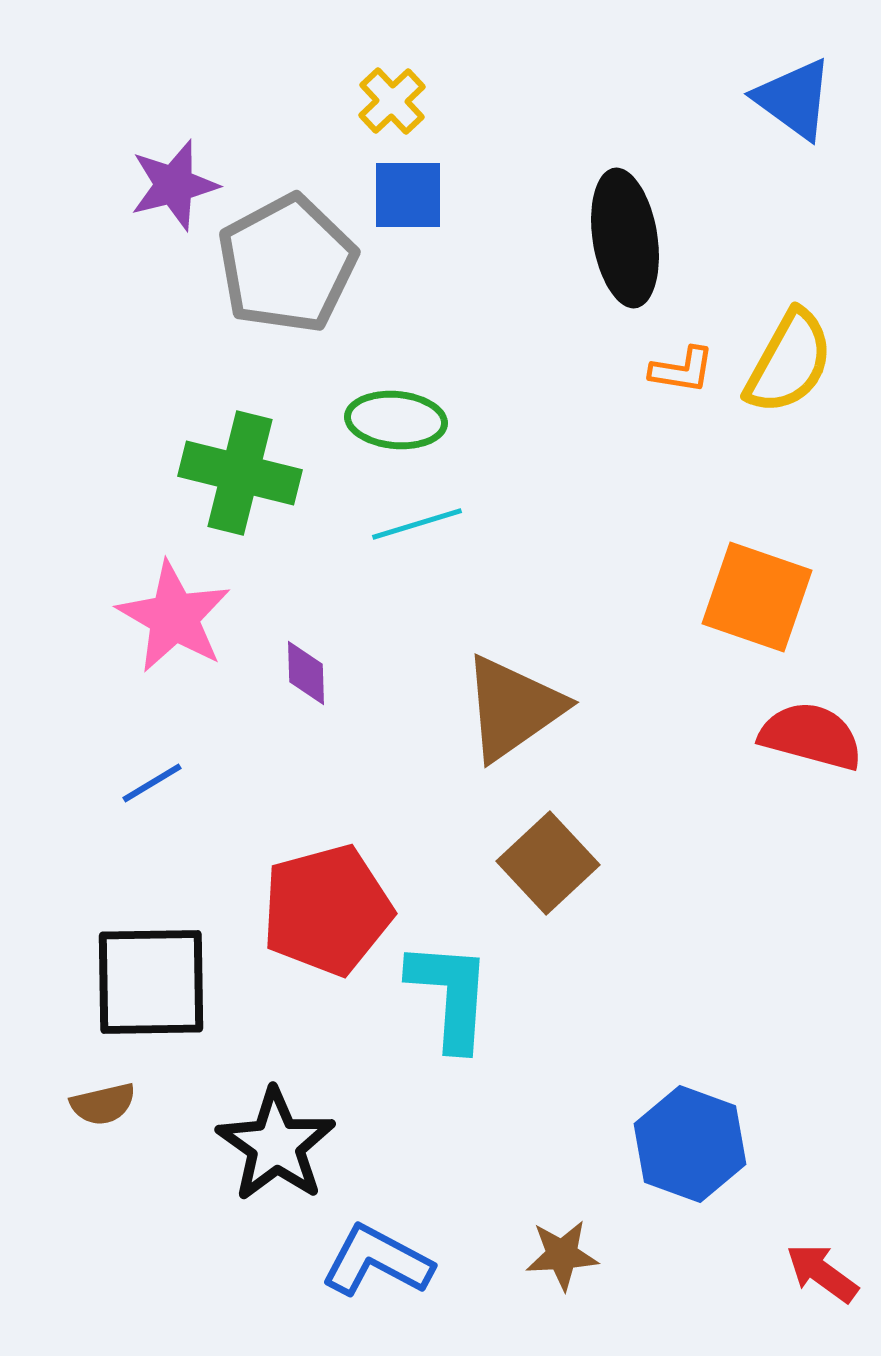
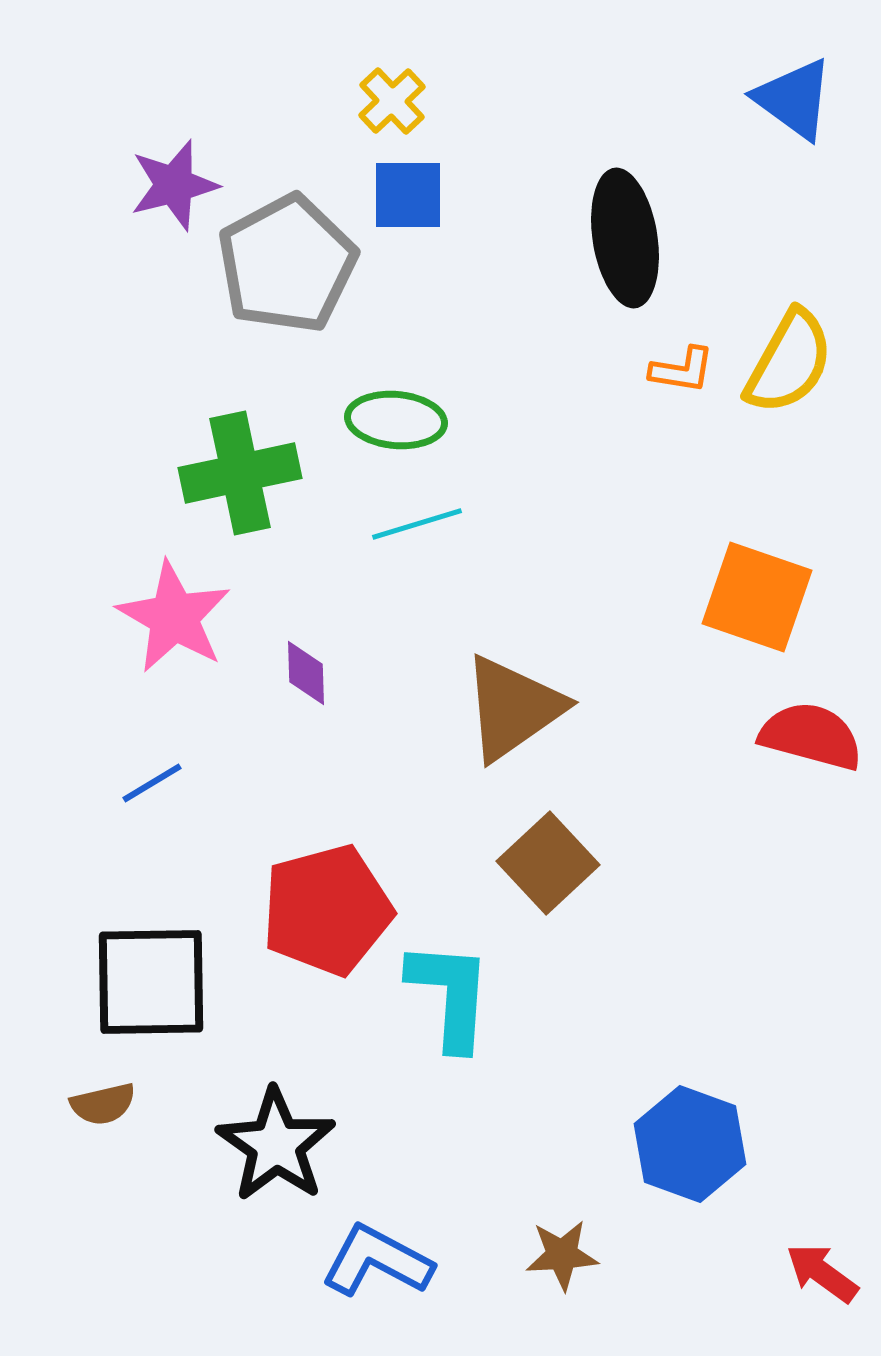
green cross: rotated 26 degrees counterclockwise
